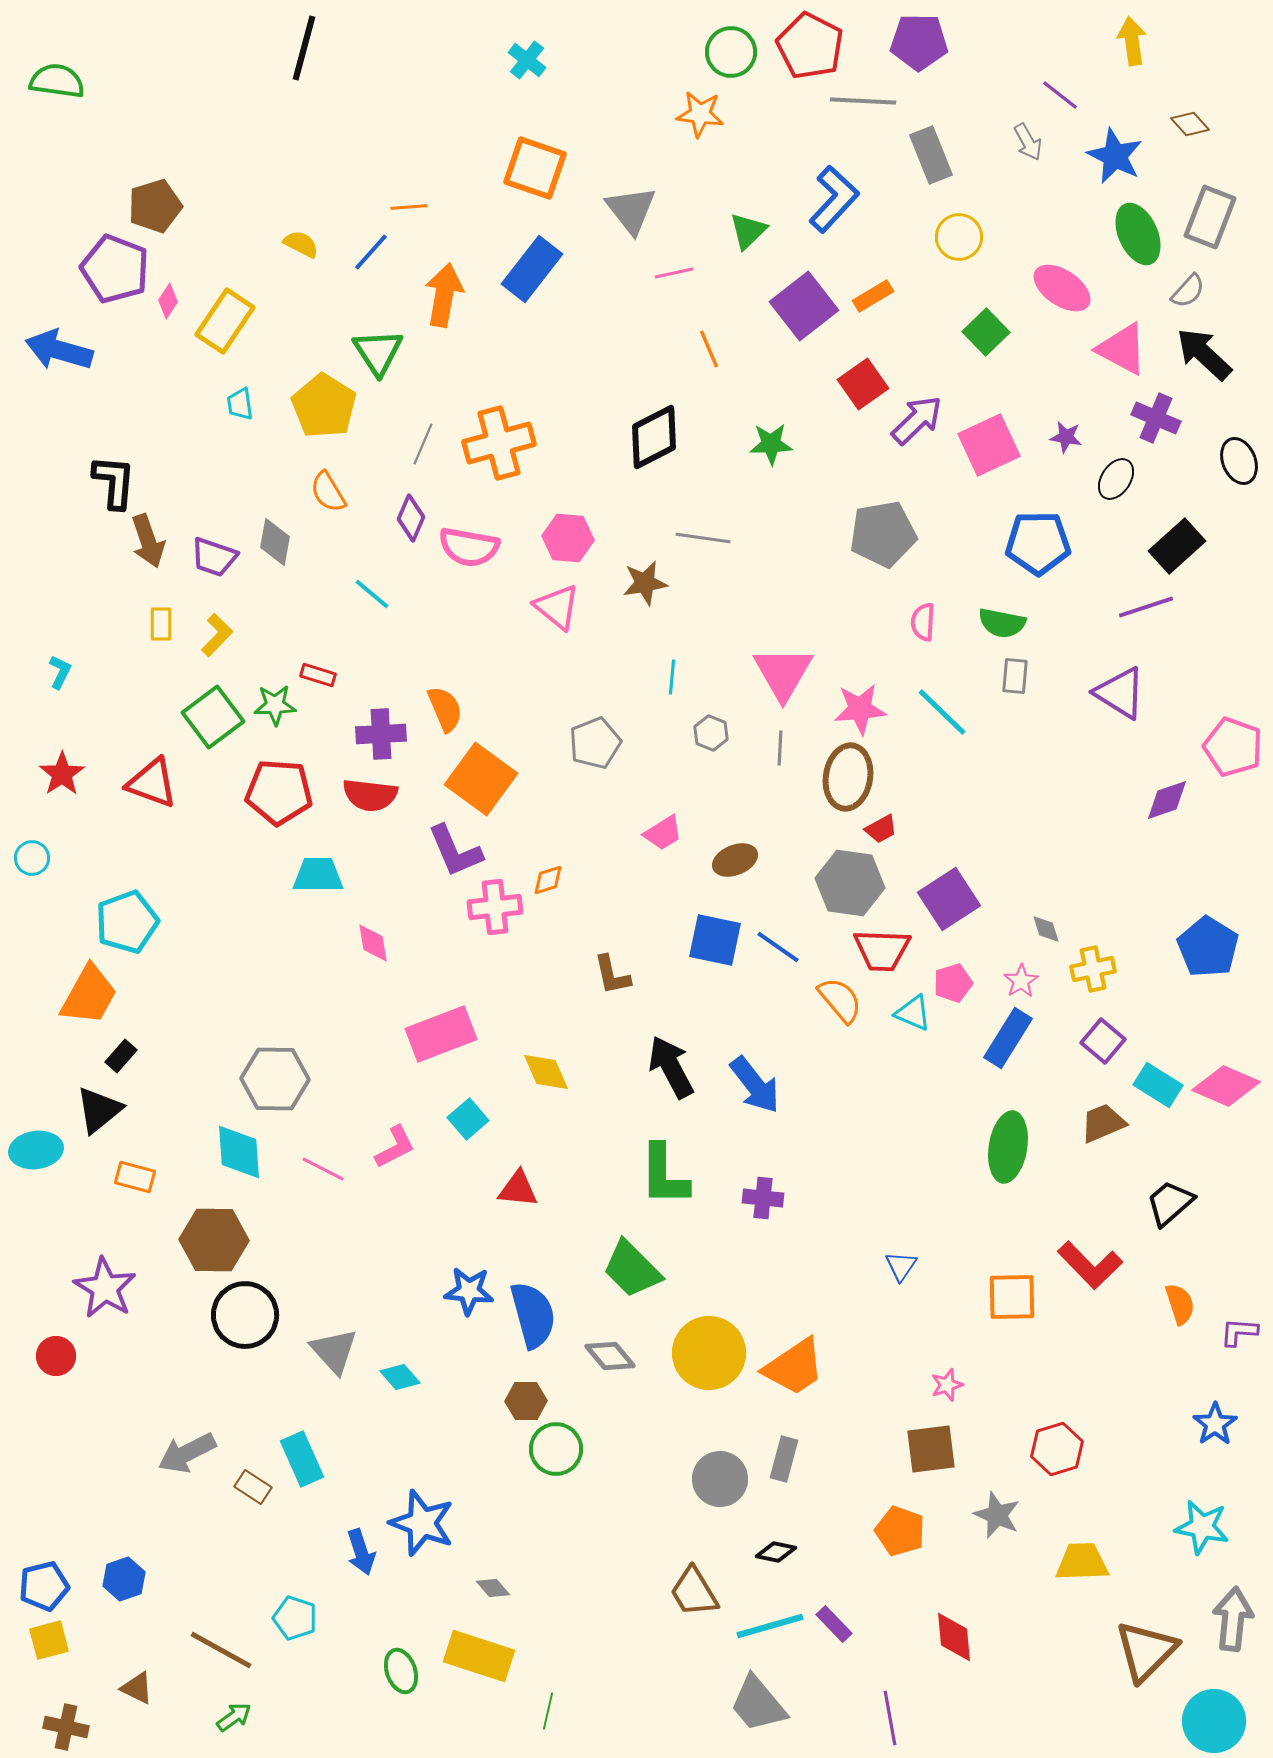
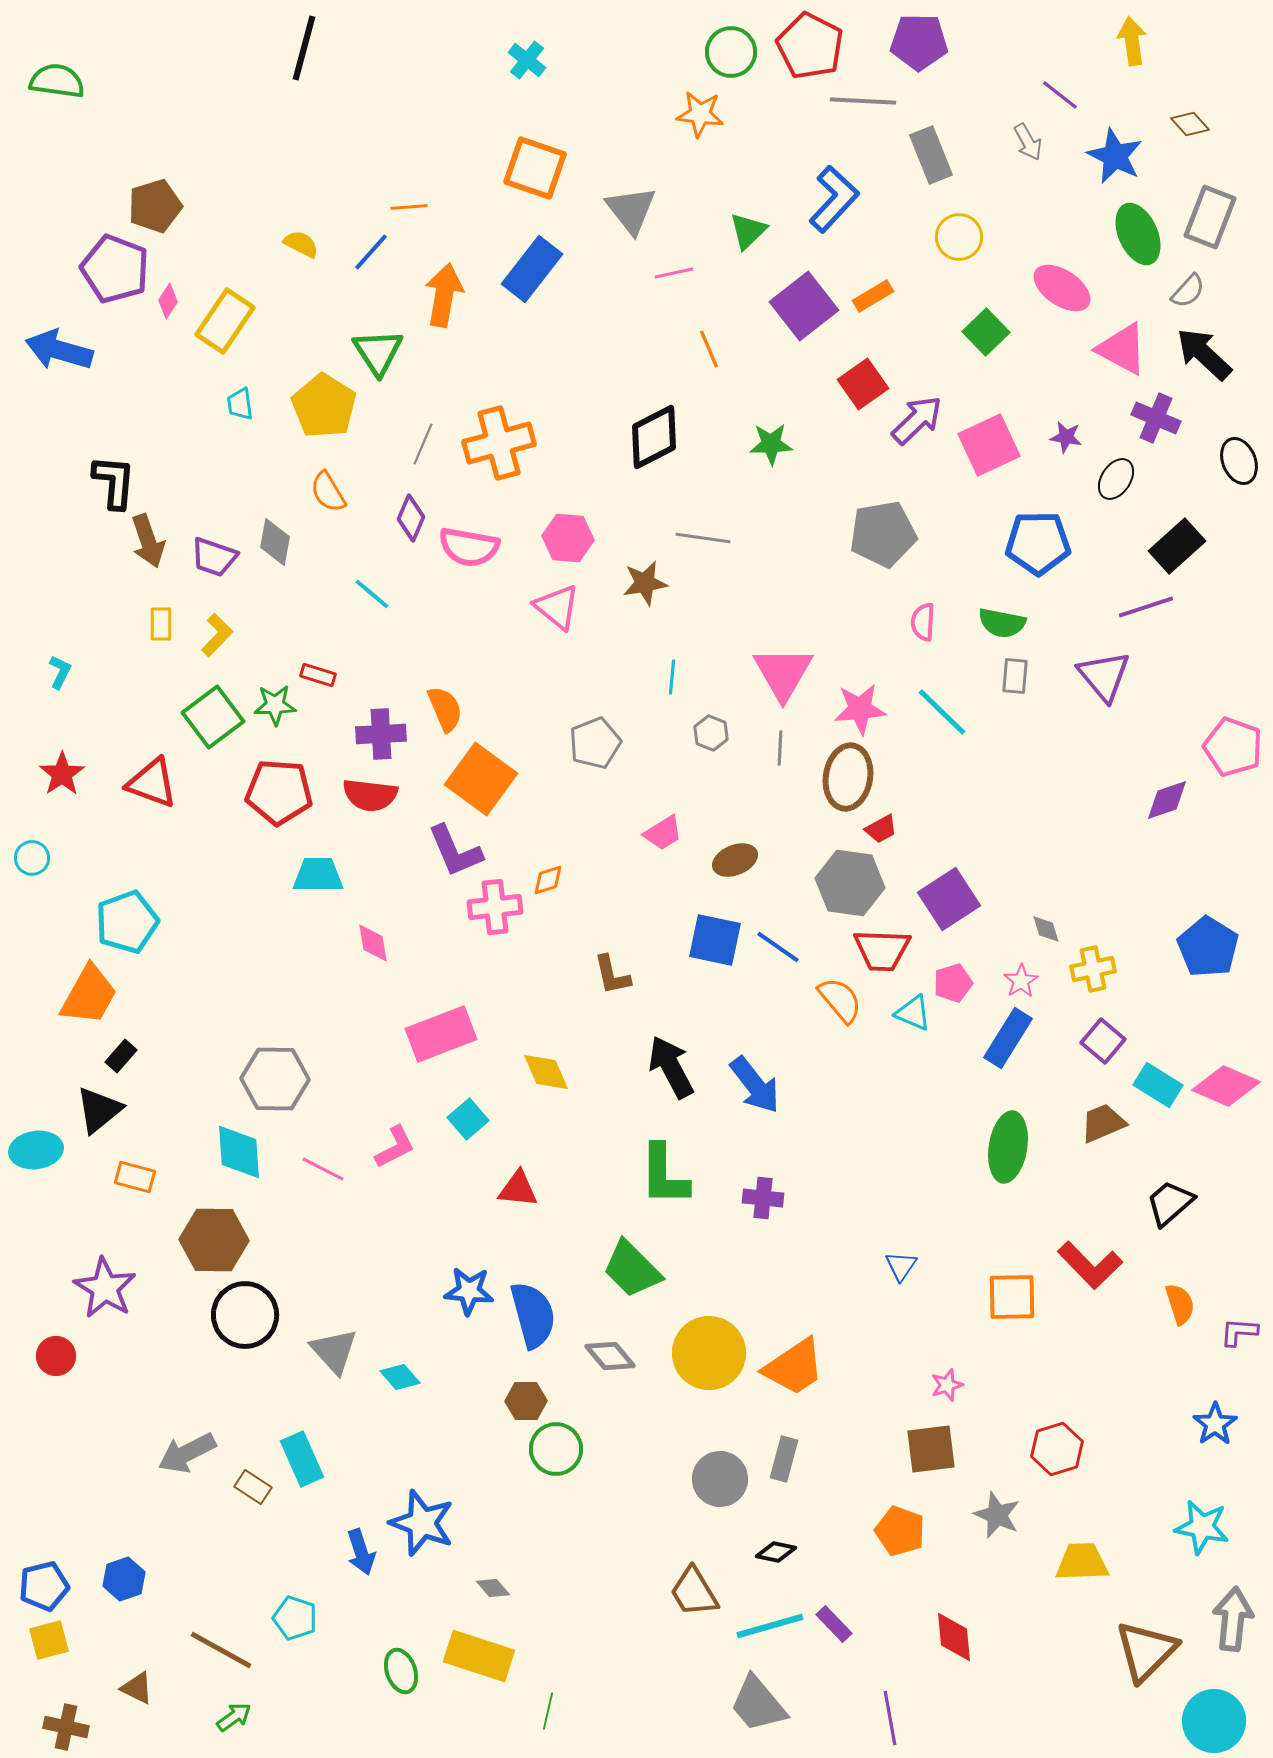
purple triangle at (1120, 693): moved 16 px left, 17 px up; rotated 18 degrees clockwise
